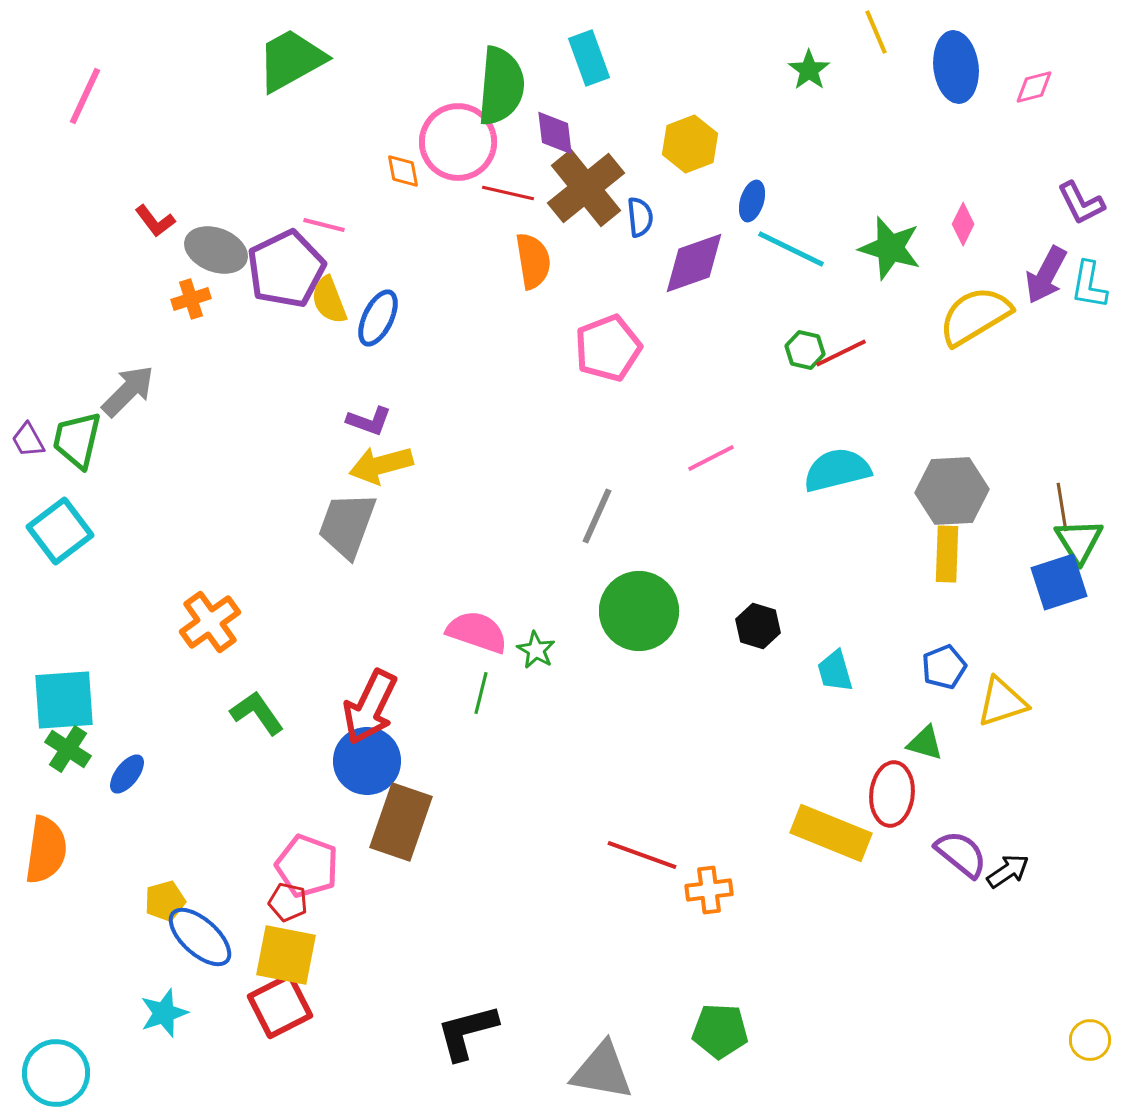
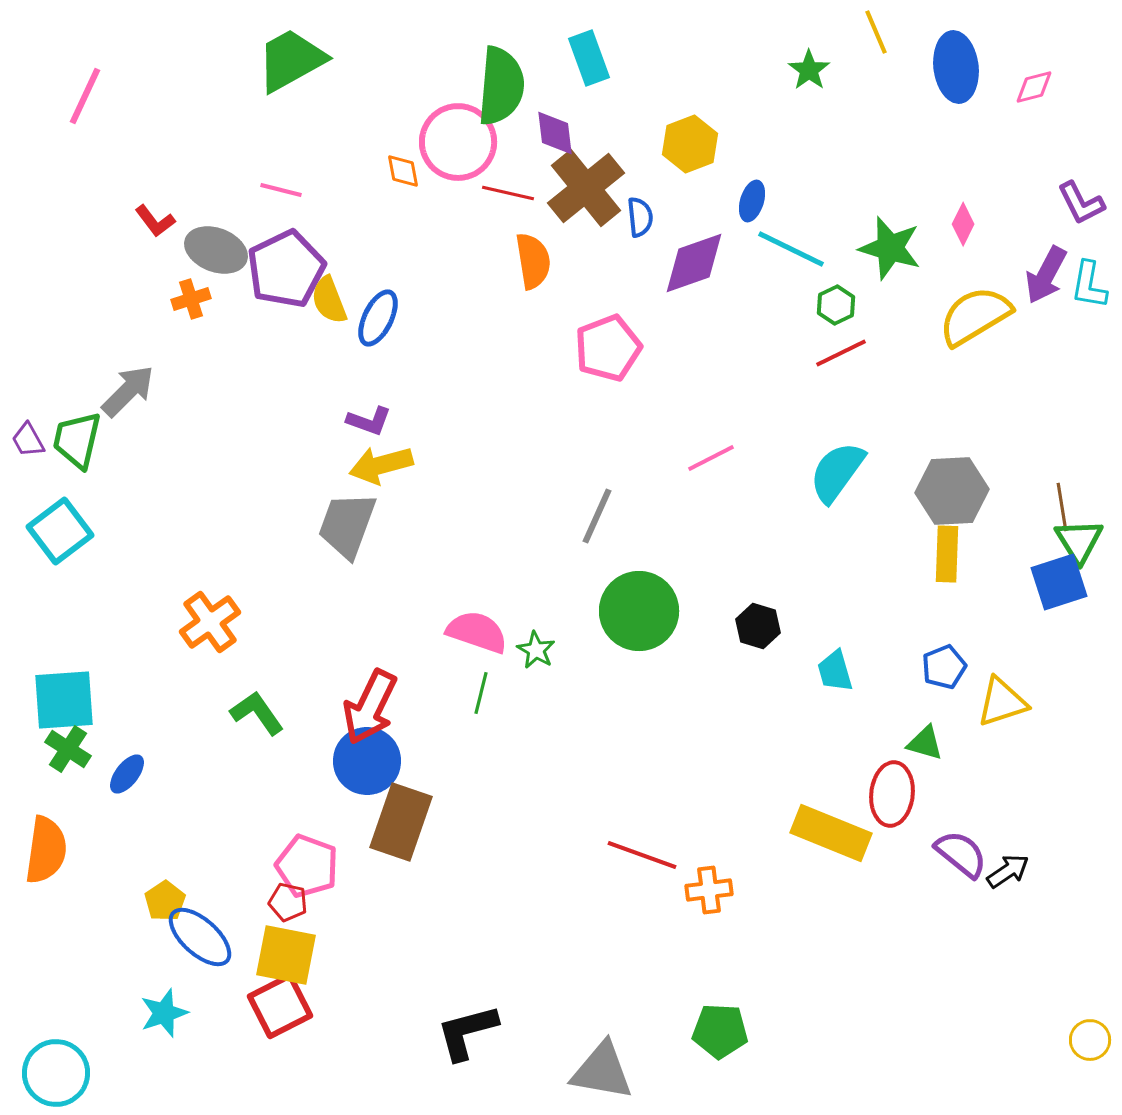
pink line at (324, 225): moved 43 px left, 35 px up
green hexagon at (805, 350): moved 31 px right, 45 px up; rotated 21 degrees clockwise
cyan semicircle at (837, 470): moved 2 px down; rotated 40 degrees counterclockwise
yellow pentagon at (165, 901): rotated 18 degrees counterclockwise
